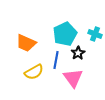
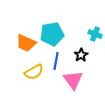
cyan pentagon: moved 13 px left; rotated 15 degrees clockwise
black star: moved 3 px right, 2 px down
blue line: moved 1 px down
pink triangle: moved 2 px down
